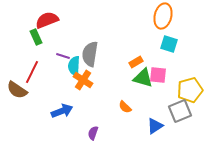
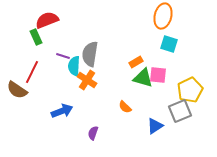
orange cross: moved 4 px right
yellow pentagon: rotated 10 degrees counterclockwise
